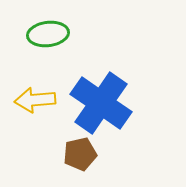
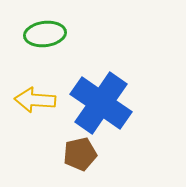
green ellipse: moved 3 px left
yellow arrow: rotated 9 degrees clockwise
